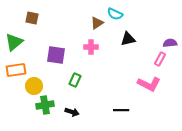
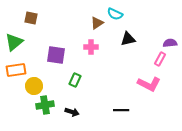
brown square: moved 1 px left
